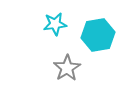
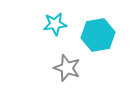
gray star: rotated 20 degrees counterclockwise
